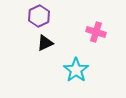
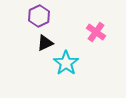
pink cross: rotated 18 degrees clockwise
cyan star: moved 10 px left, 7 px up
